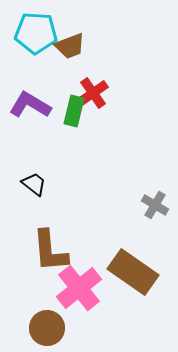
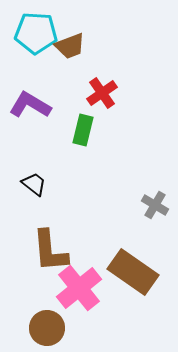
red cross: moved 9 px right
green rectangle: moved 9 px right, 19 px down
